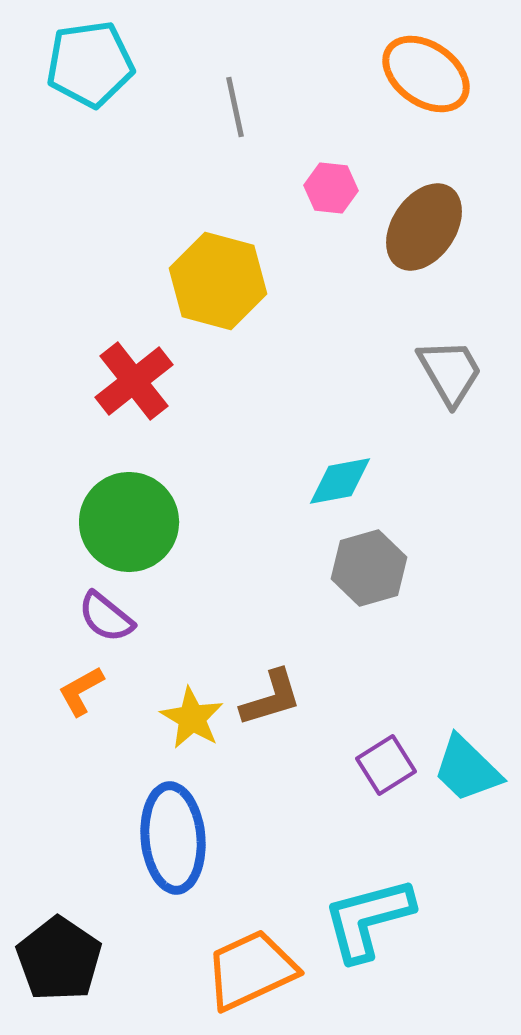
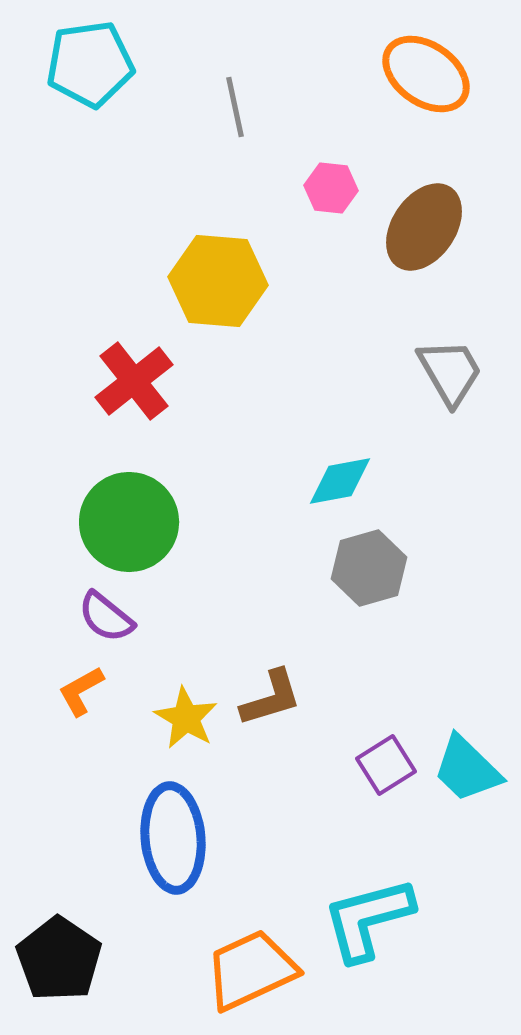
yellow hexagon: rotated 10 degrees counterclockwise
yellow star: moved 6 px left
